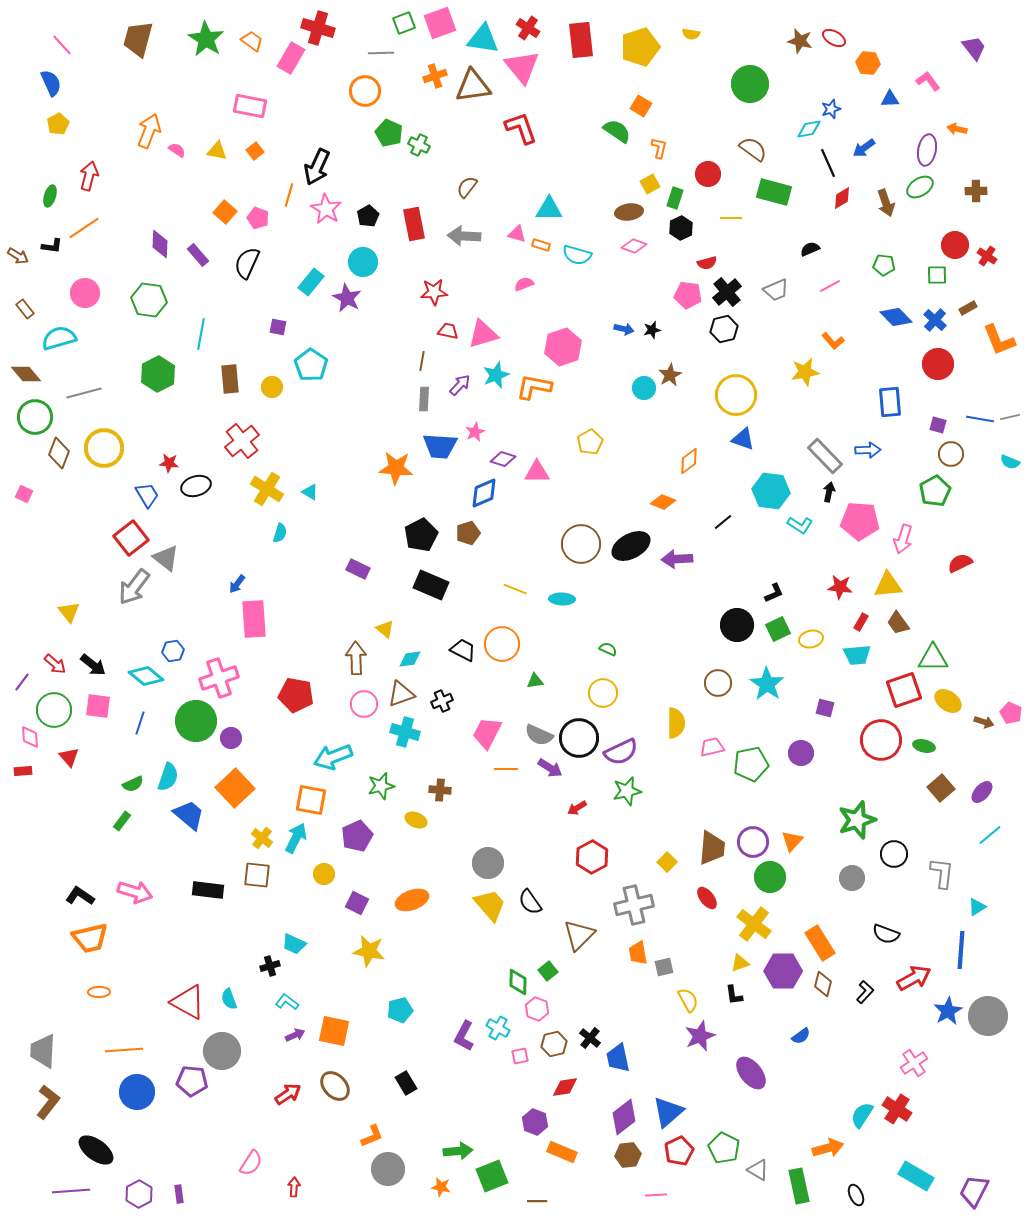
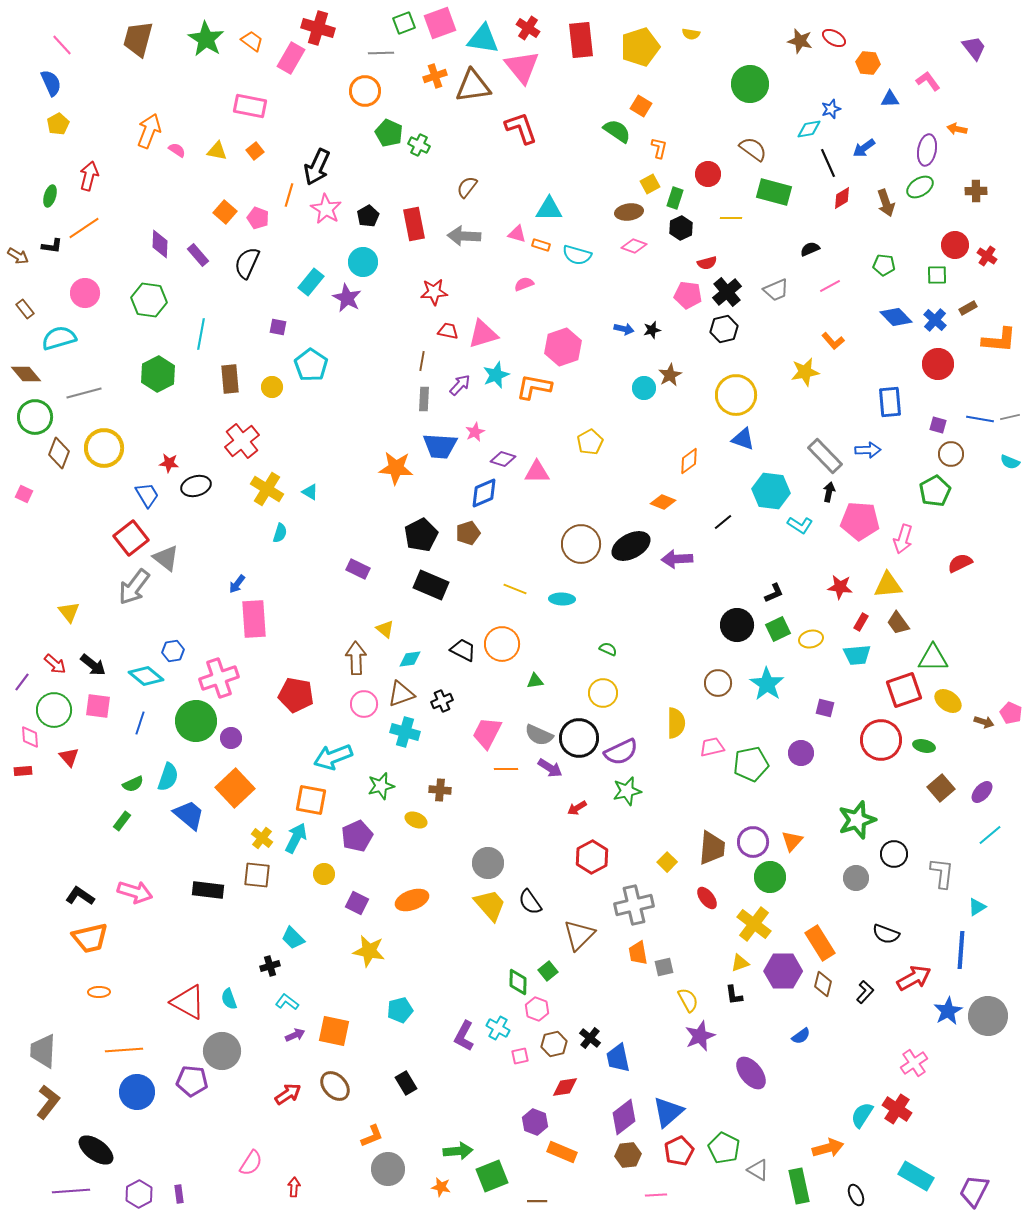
orange L-shape at (999, 340): rotated 63 degrees counterclockwise
gray circle at (852, 878): moved 4 px right
cyan trapezoid at (294, 944): moved 1 px left, 6 px up; rotated 20 degrees clockwise
